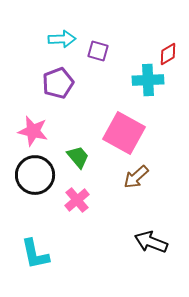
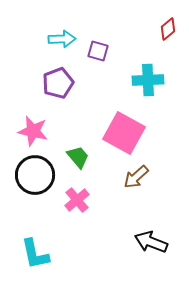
red diamond: moved 25 px up; rotated 10 degrees counterclockwise
